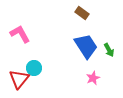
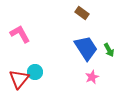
blue trapezoid: moved 2 px down
cyan circle: moved 1 px right, 4 px down
pink star: moved 1 px left, 1 px up
